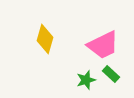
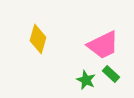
yellow diamond: moved 7 px left
green star: rotated 30 degrees counterclockwise
